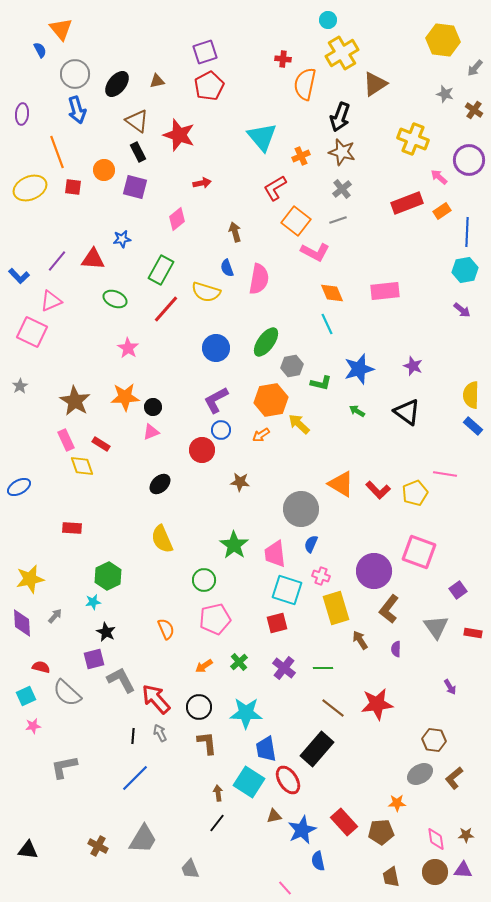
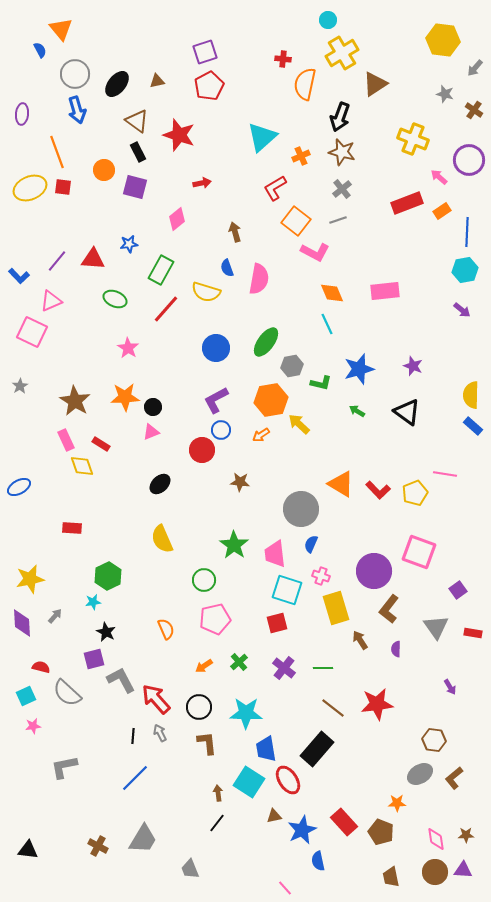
cyan triangle at (262, 137): rotated 28 degrees clockwise
red square at (73, 187): moved 10 px left
blue star at (122, 239): moved 7 px right, 5 px down
brown pentagon at (381, 832): rotated 25 degrees clockwise
